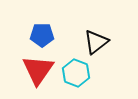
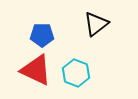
black triangle: moved 18 px up
red triangle: moved 2 px left; rotated 40 degrees counterclockwise
